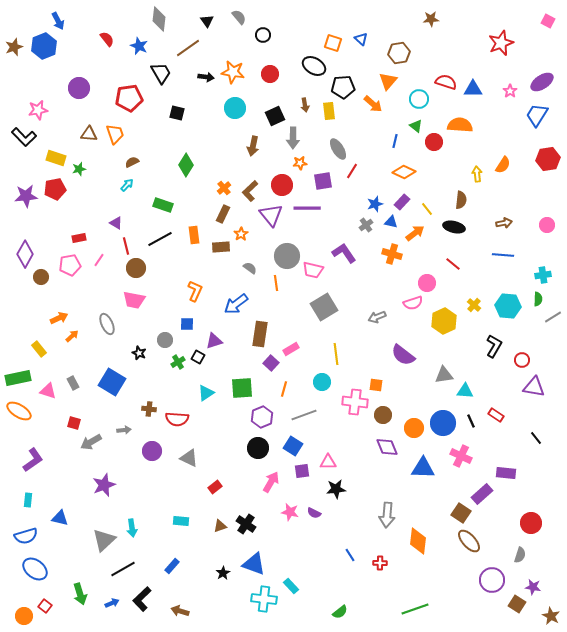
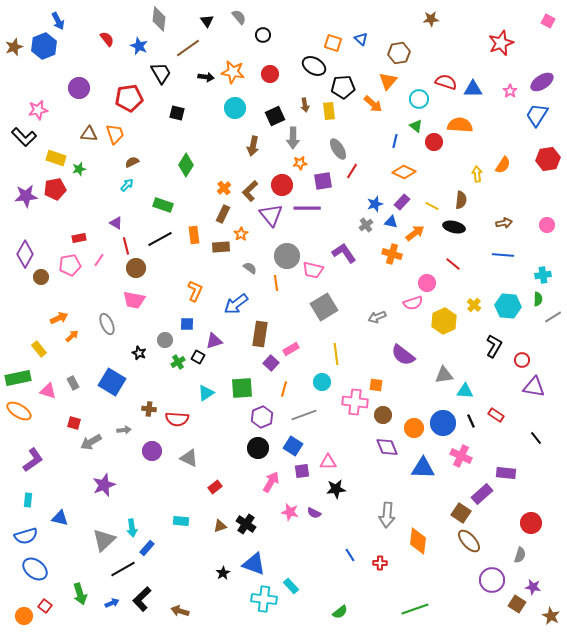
yellow line at (427, 209): moved 5 px right, 3 px up; rotated 24 degrees counterclockwise
blue rectangle at (172, 566): moved 25 px left, 18 px up
